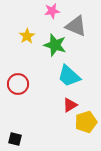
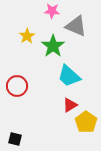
pink star: rotated 14 degrees clockwise
green star: moved 2 px left, 1 px down; rotated 20 degrees clockwise
red circle: moved 1 px left, 2 px down
yellow pentagon: rotated 20 degrees counterclockwise
